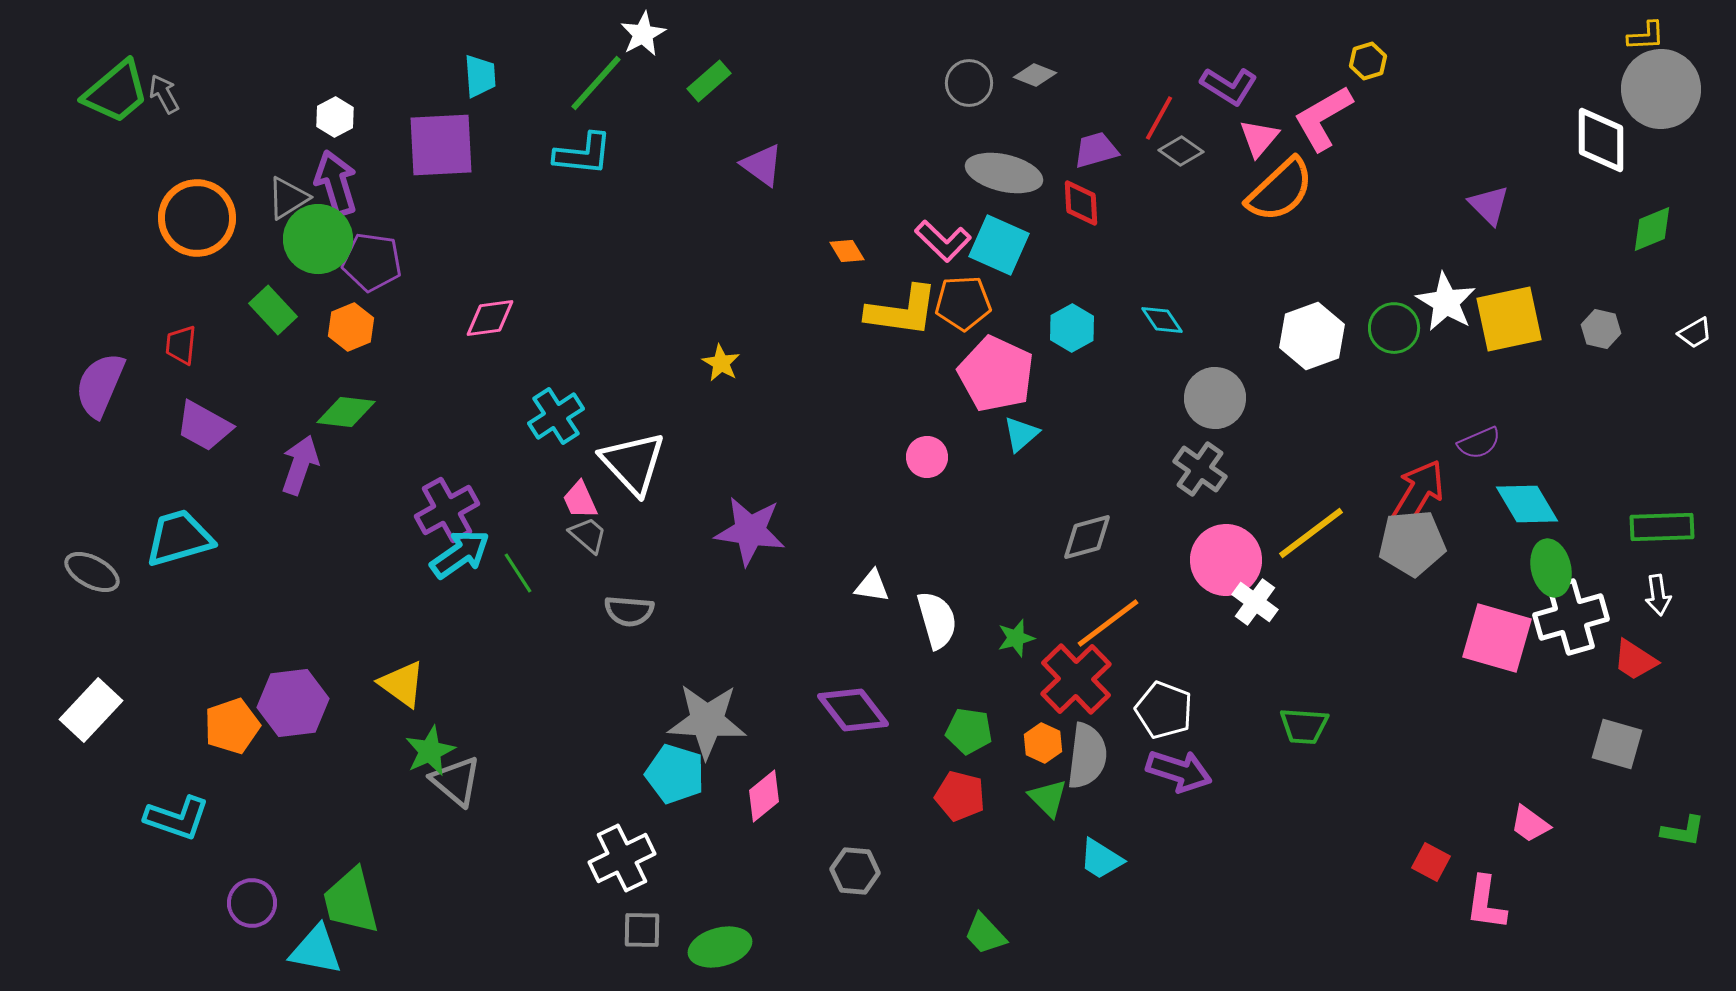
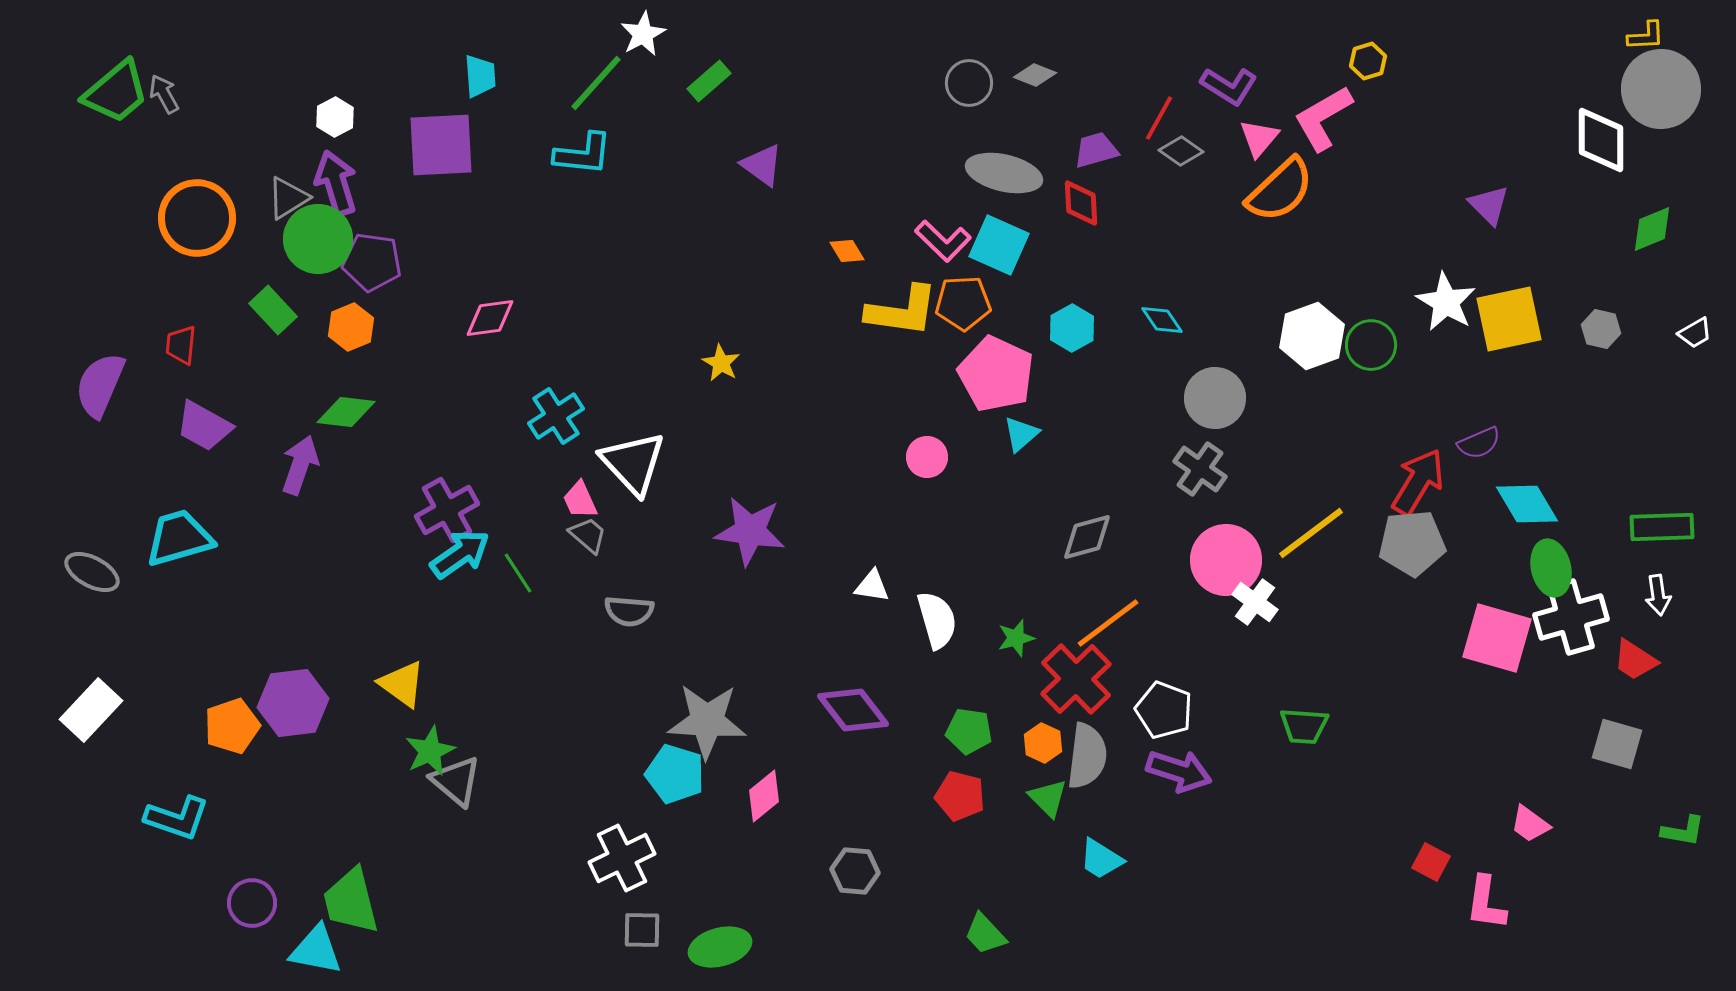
green circle at (1394, 328): moved 23 px left, 17 px down
red arrow at (1418, 493): moved 11 px up
